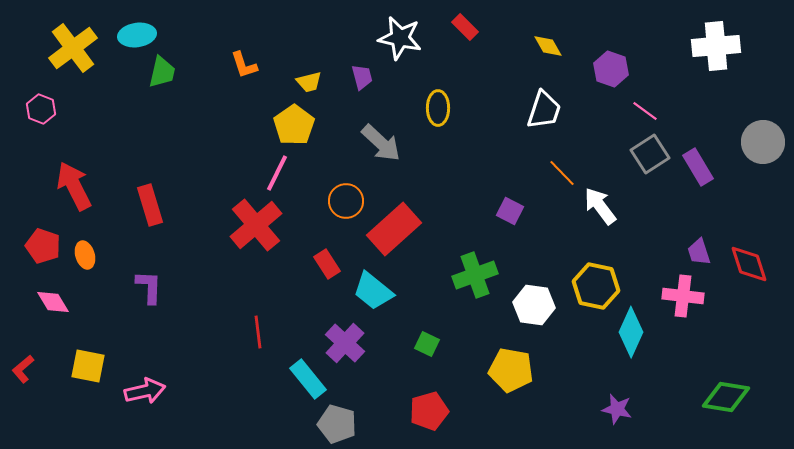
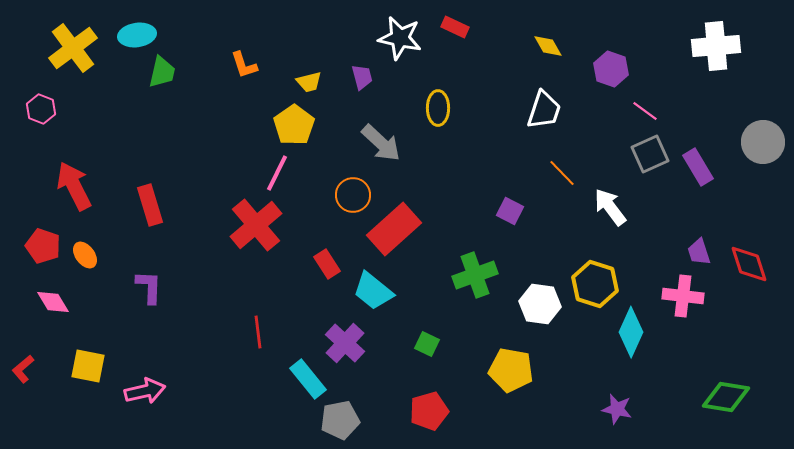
red rectangle at (465, 27): moved 10 px left; rotated 20 degrees counterclockwise
gray square at (650, 154): rotated 9 degrees clockwise
orange circle at (346, 201): moved 7 px right, 6 px up
white arrow at (600, 206): moved 10 px right, 1 px down
orange ellipse at (85, 255): rotated 20 degrees counterclockwise
yellow hexagon at (596, 286): moved 1 px left, 2 px up; rotated 6 degrees clockwise
white hexagon at (534, 305): moved 6 px right, 1 px up
gray pentagon at (337, 424): moved 3 px right, 4 px up; rotated 27 degrees counterclockwise
